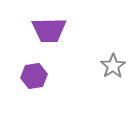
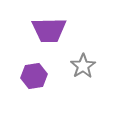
gray star: moved 30 px left
